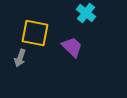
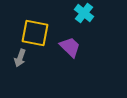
cyan cross: moved 2 px left
purple trapezoid: moved 2 px left
